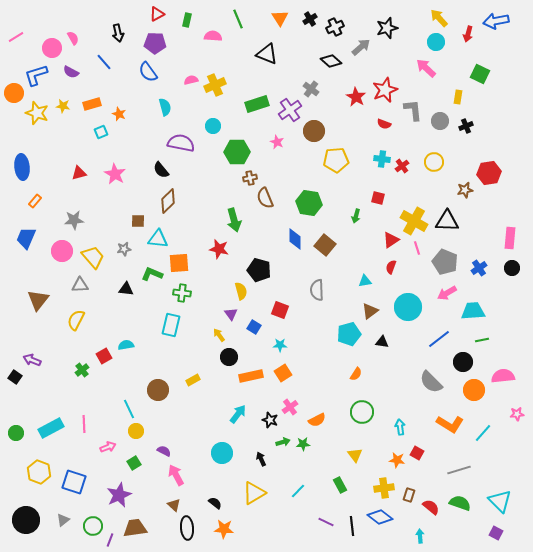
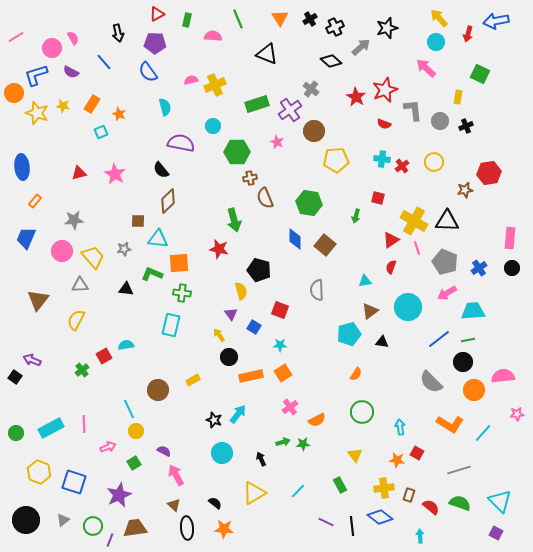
orange rectangle at (92, 104): rotated 42 degrees counterclockwise
green line at (482, 340): moved 14 px left
black star at (270, 420): moved 56 px left
